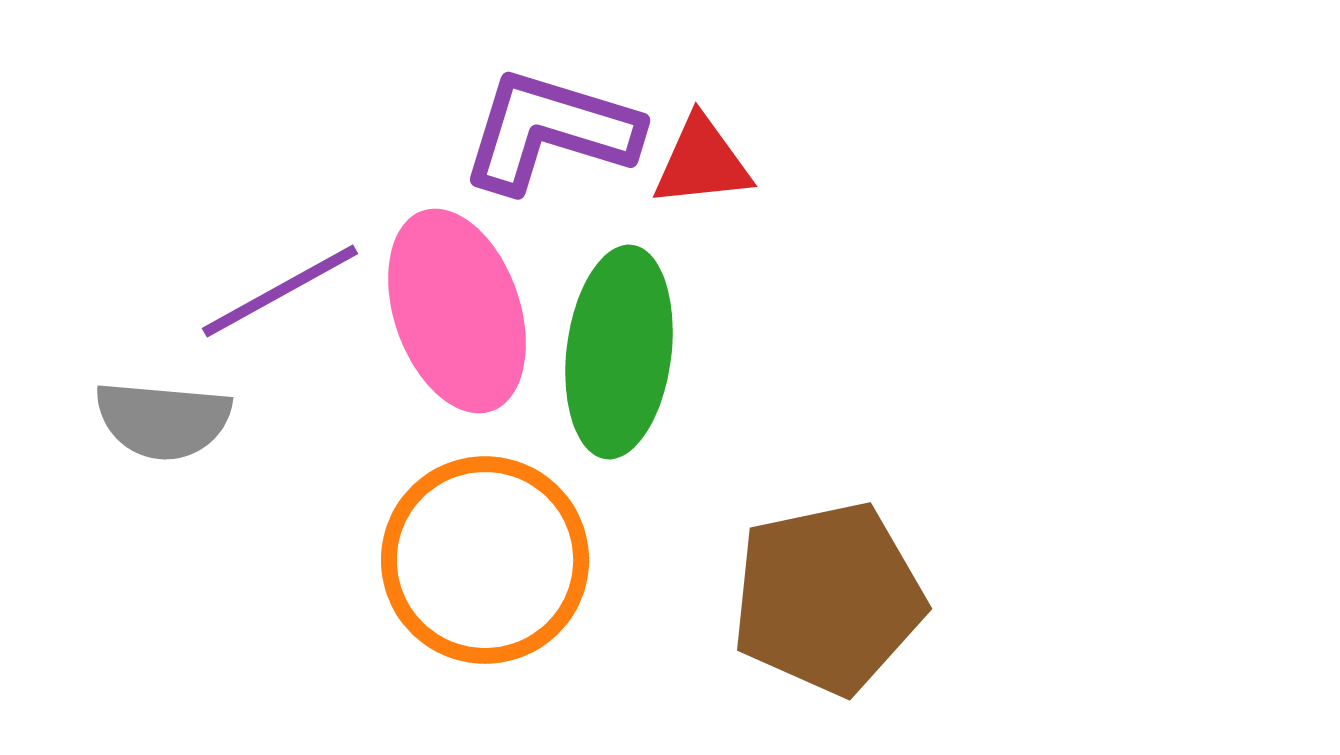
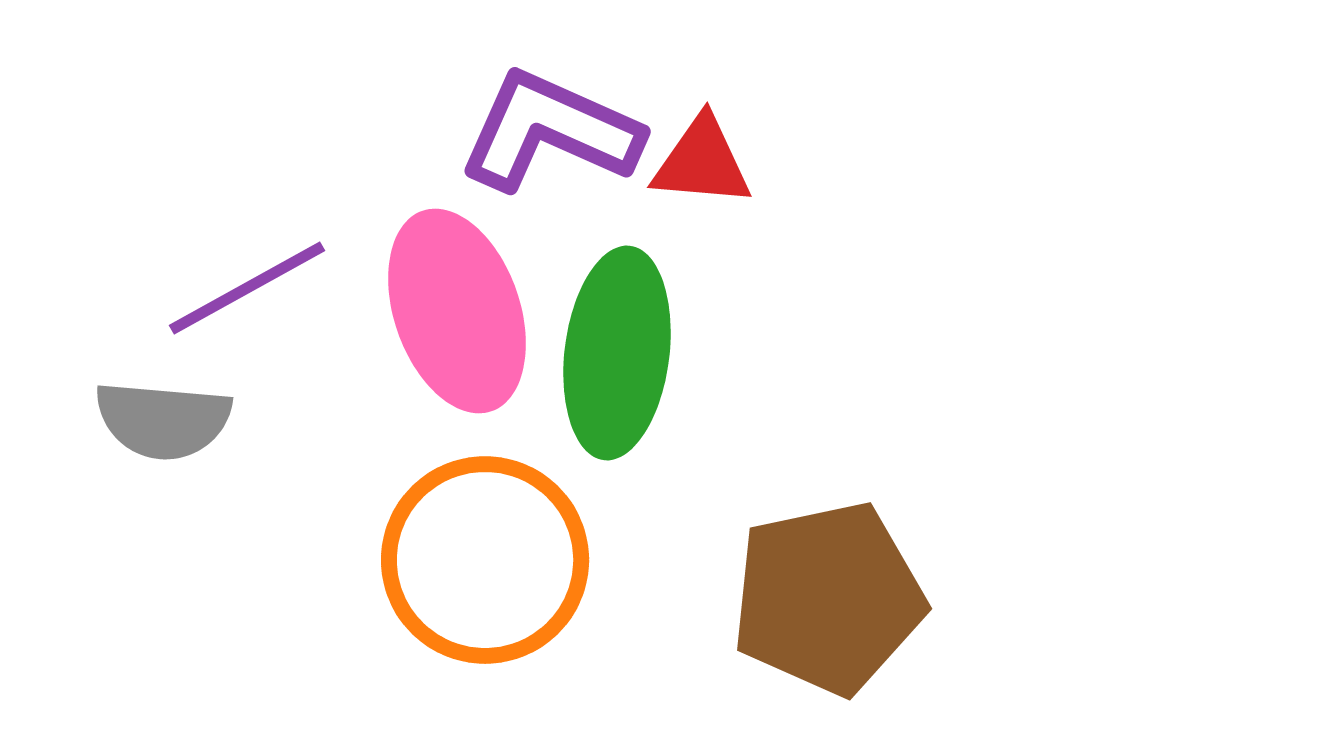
purple L-shape: rotated 7 degrees clockwise
red triangle: rotated 11 degrees clockwise
purple line: moved 33 px left, 3 px up
green ellipse: moved 2 px left, 1 px down
